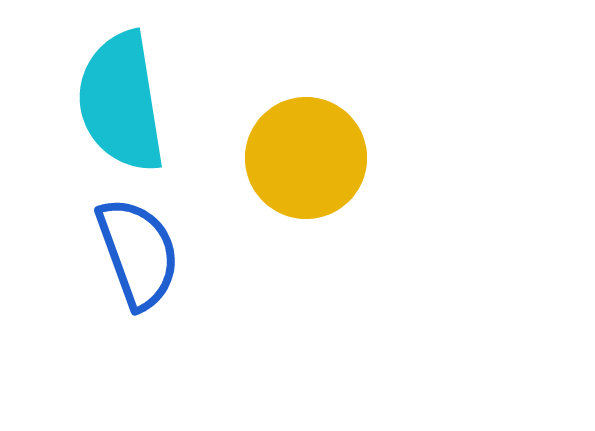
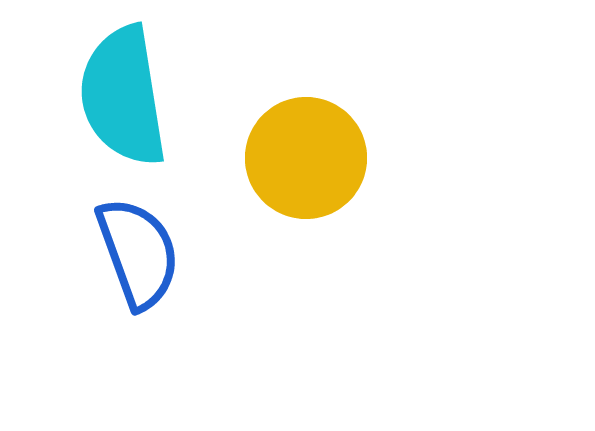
cyan semicircle: moved 2 px right, 6 px up
